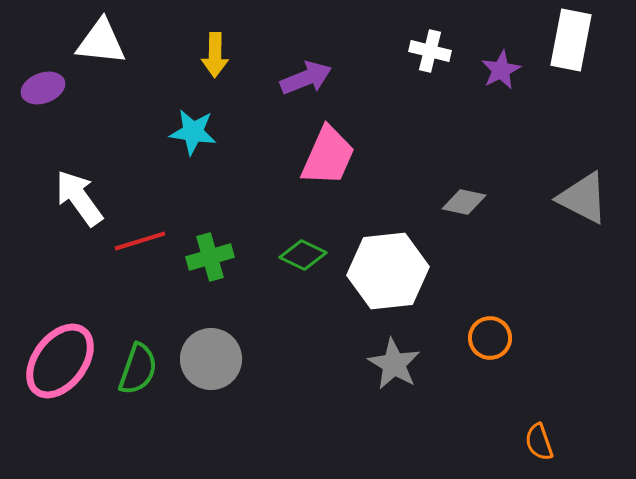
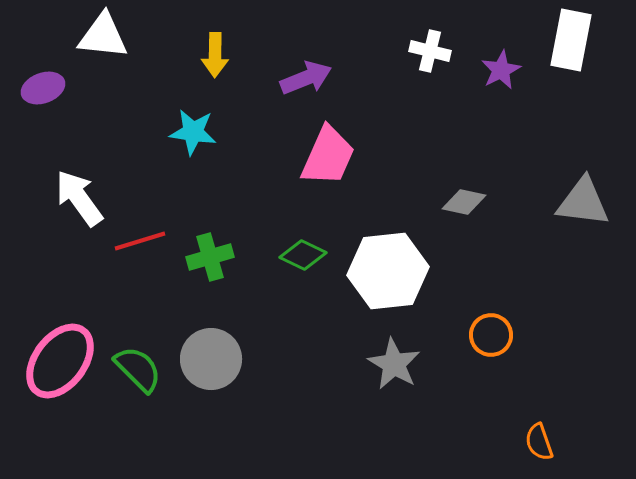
white triangle: moved 2 px right, 6 px up
gray triangle: moved 4 px down; rotated 20 degrees counterclockwise
orange circle: moved 1 px right, 3 px up
green semicircle: rotated 64 degrees counterclockwise
